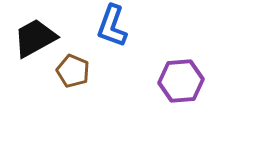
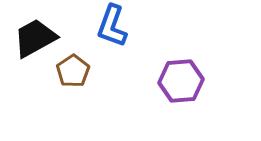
brown pentagon: rotated 16 degrees clockwise
